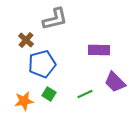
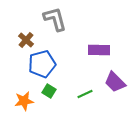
gray L-shape: rotated 92 degrees counterclockwise
green square: moved 3 px up
